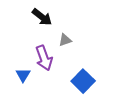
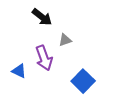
blue triangle: moved 4 px left, 4 px up; rotated 35 degrees counterclockwise
